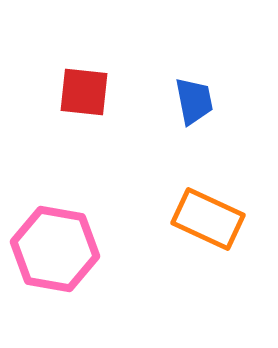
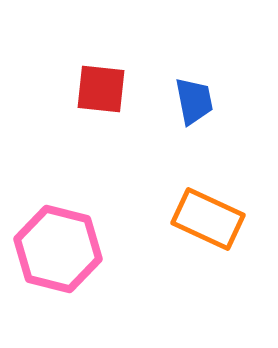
red square: moved 17 px right, 3 px up
pink hexagon: moved 3 px right; rotated 4 degrees clockwise
